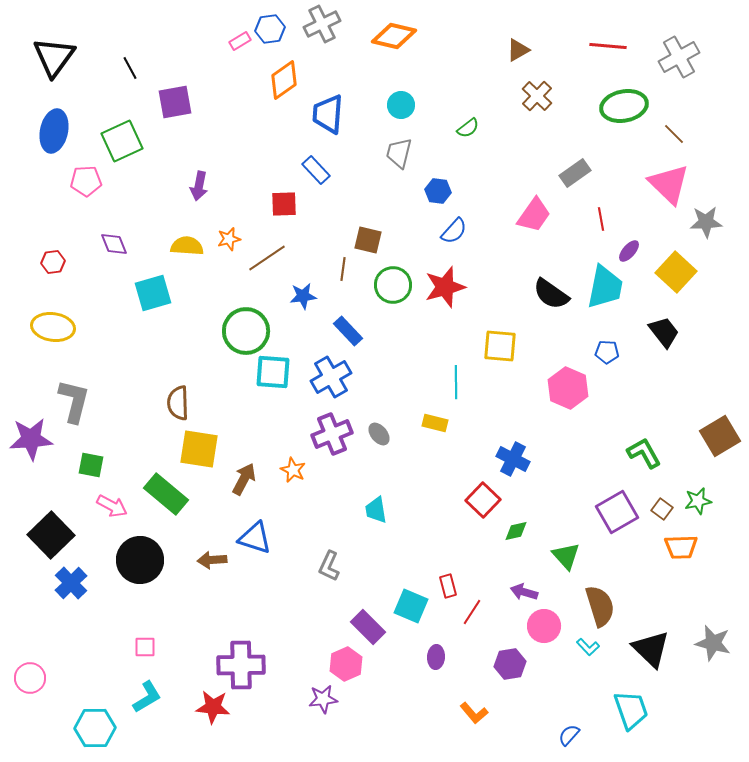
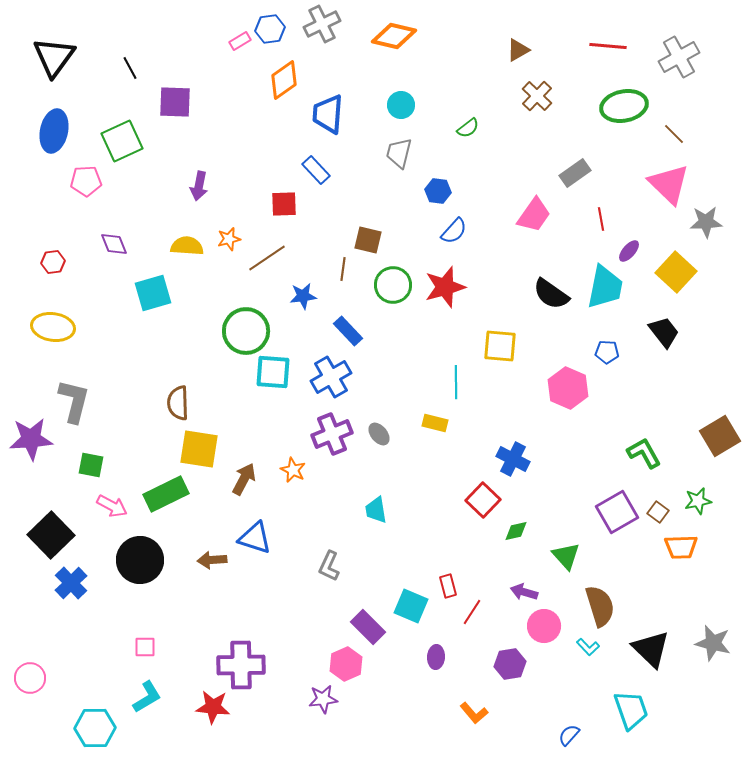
purple square at (175, 102): rotated 12 degrees clockwise
green rectangle at (166, 494): rotated 66 degrees counterclockwise
brown square at (662, 509): moved 4 px left, 3 px down
